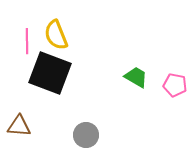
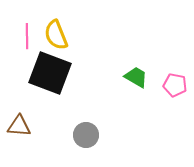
pink line: moved 5 px up
